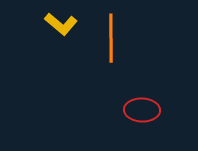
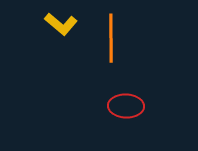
red ellipse: moved 16 px left, 4 px up
